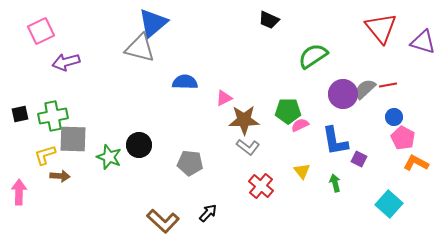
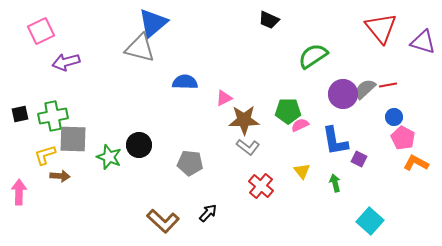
cyan square: moved 19 px left, 17 px down
